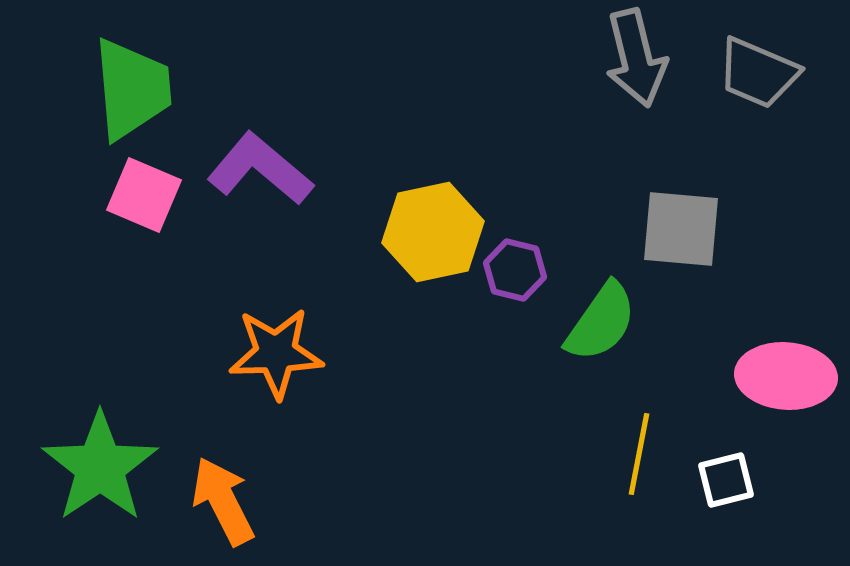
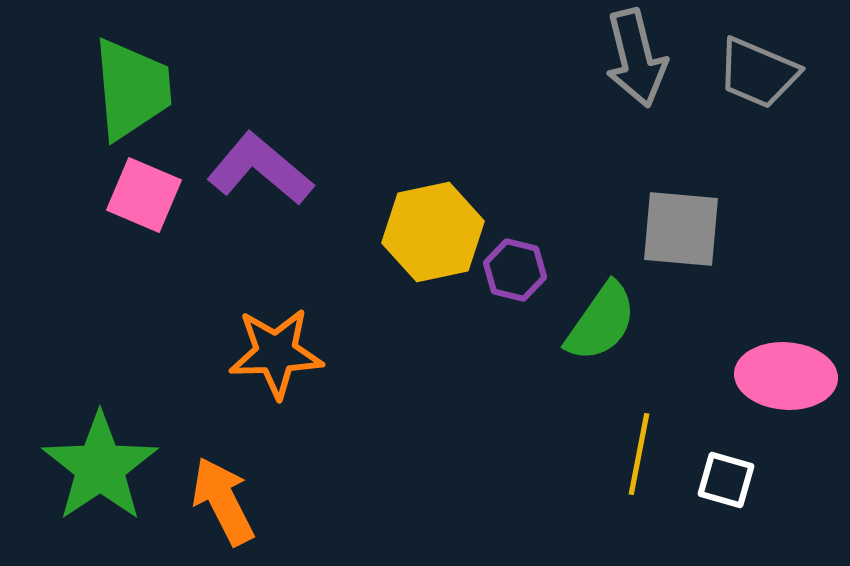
white square: rotated 30 degrees clockwise
